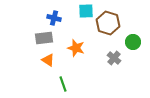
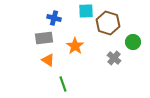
orange star: moved 1 px left, 2 px up; rotated 18 degrees clockwise
